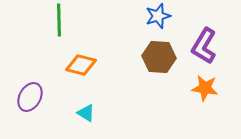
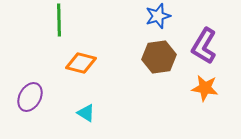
brown hexagon: rotated 12 degrees counterclockwise
orange diamond: moved 2 px up
